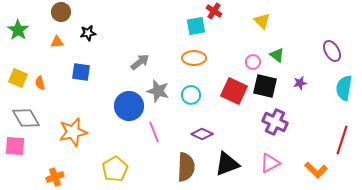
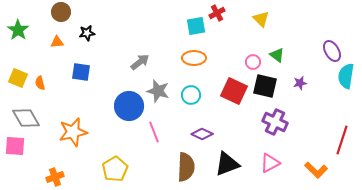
red cross: moved 3 px right, 2 px down; rotated 28 degrees clockwise
yellow triangle: moved 1 px left, 2 px up
black star: moved 1 px left
cyan semicircle: moved 2 px right, 12 px up
